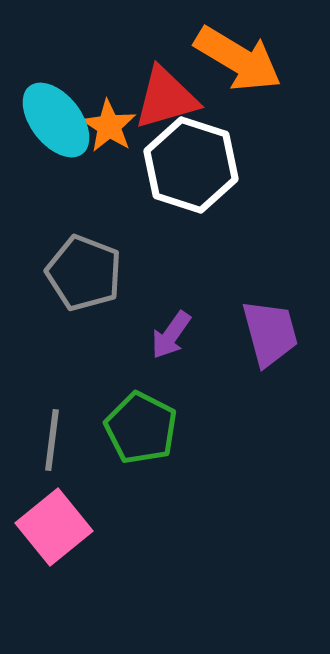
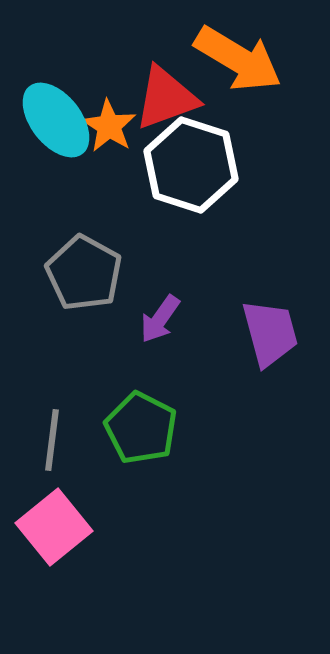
red triangle: rotated 4 degrees counterclockwise
gray pentagon: rotated 8 degrees clockwise
purple arrow: moved 11 px left, 16 px up
